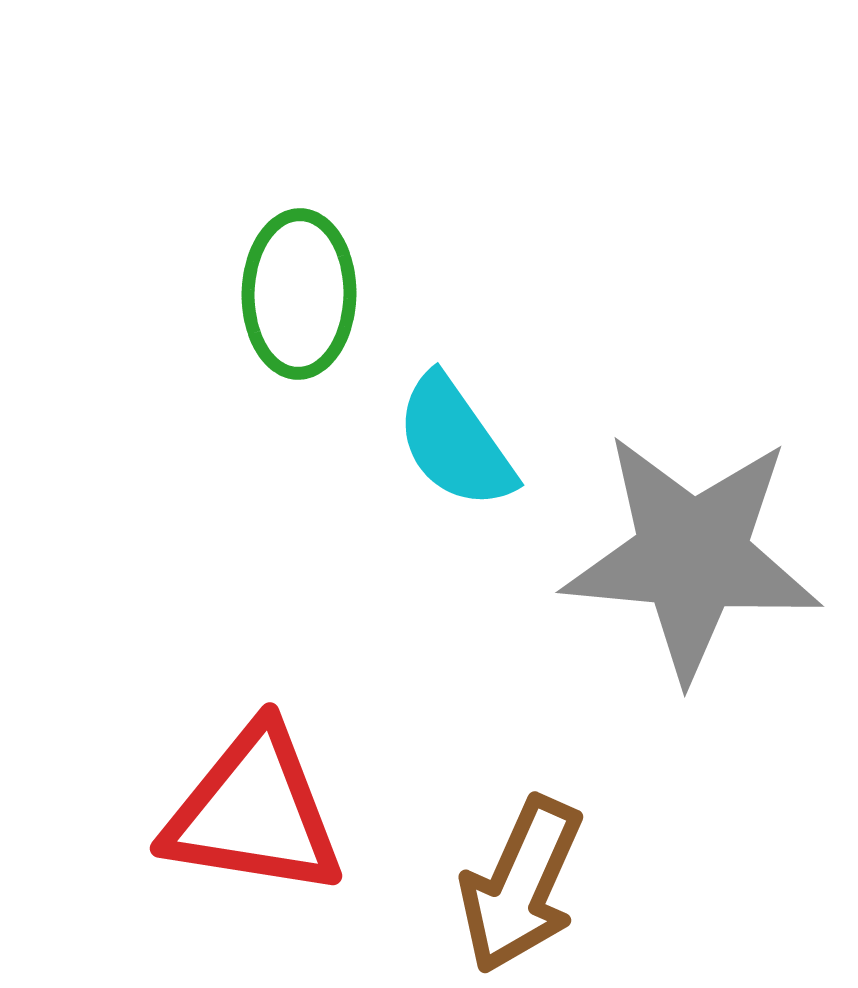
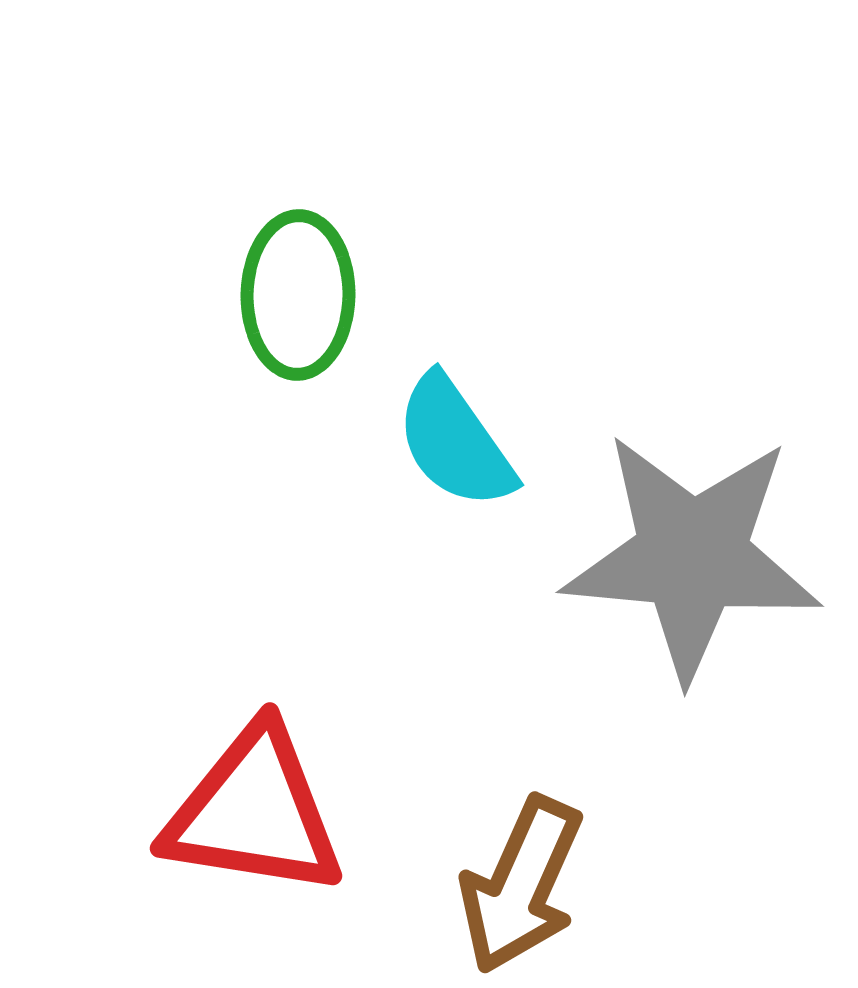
green ellipse: moved 1 px left, 1 px down
